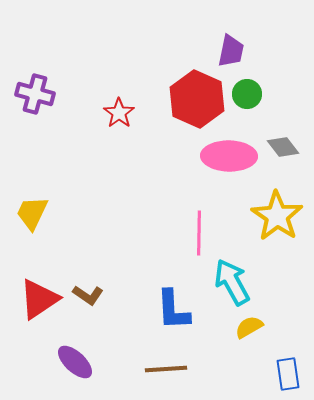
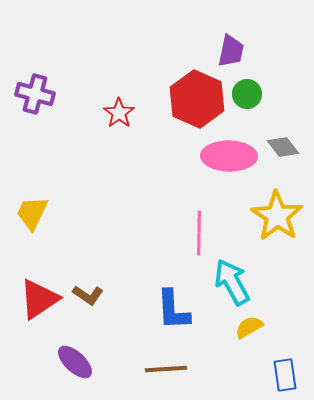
blue rectangle: moved 3 px left, 1 px down
